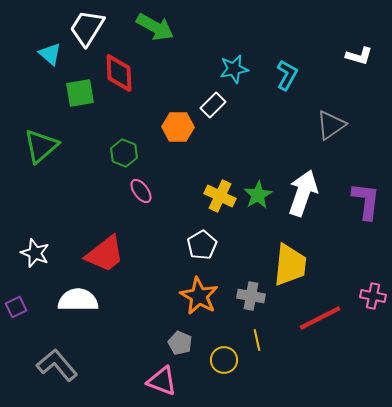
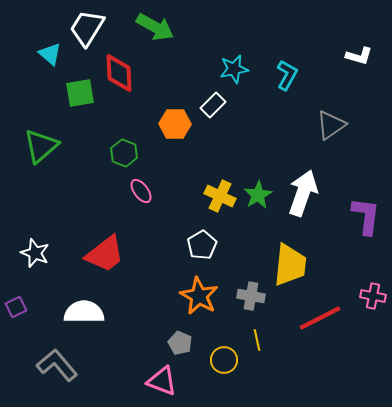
orange hexagon: moved 3 px left, 3 px up
purple L-shape: moved 15 px down
white semicircle: moved 6 px right, 12 px down
